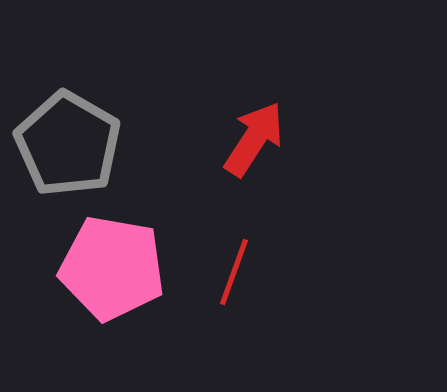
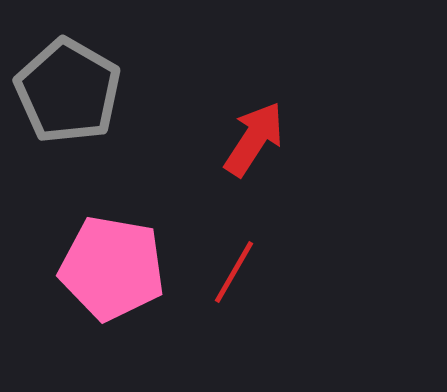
gray pentagon: moved 53 px up
red line: rotated 10 degrees clockwise
